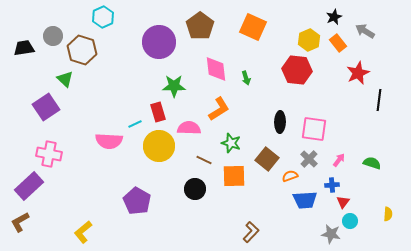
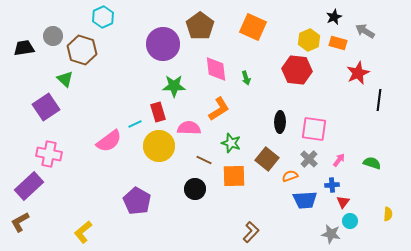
purple circle at (159, 42): moved 4 px right, 2 px down
orange rectangle at (338, 43): rotated 36 degrees counterclockwise
pink semicircle at (109, 141): rotated 40 degrees counterclockwise
